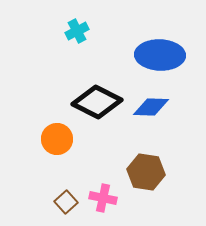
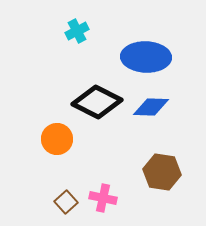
blue ellipse: moved 14 px left, 2 px down
brown hexagon: moved 16 px right
